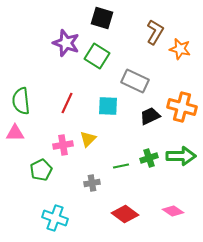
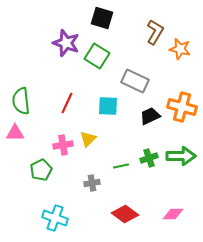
pink diamond: moved 3 px down; rotated 35 degrees counterclockwise
